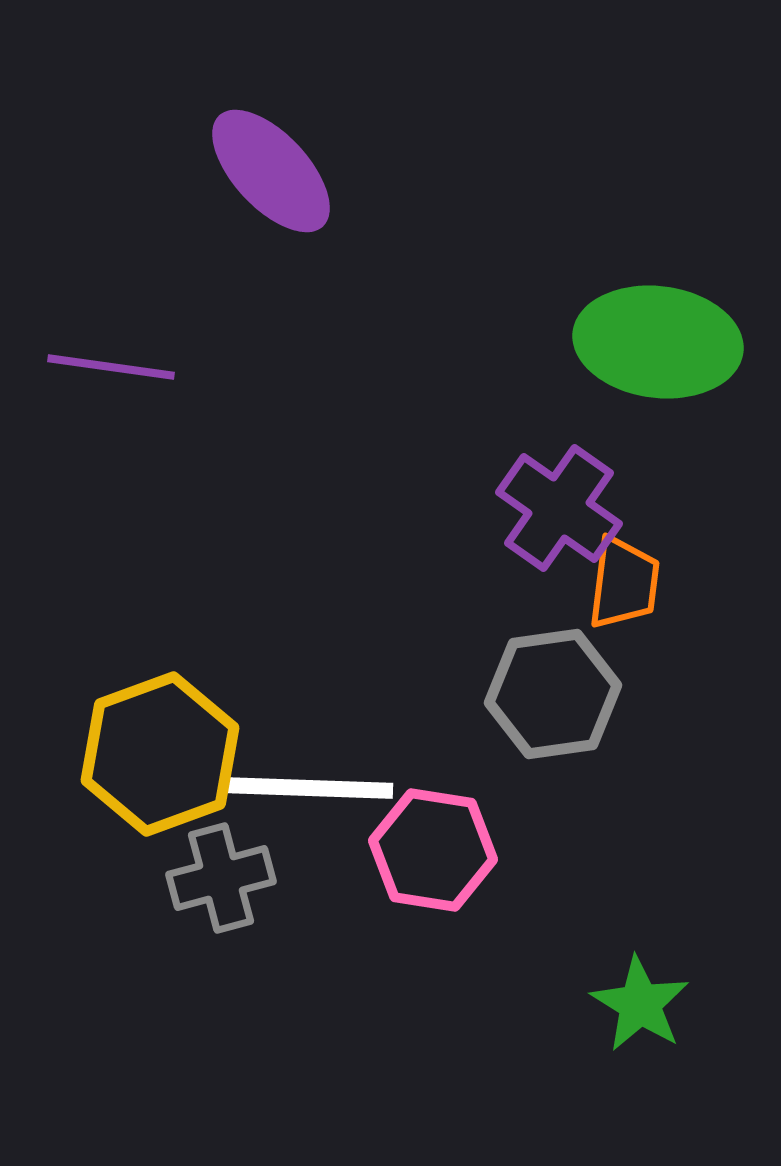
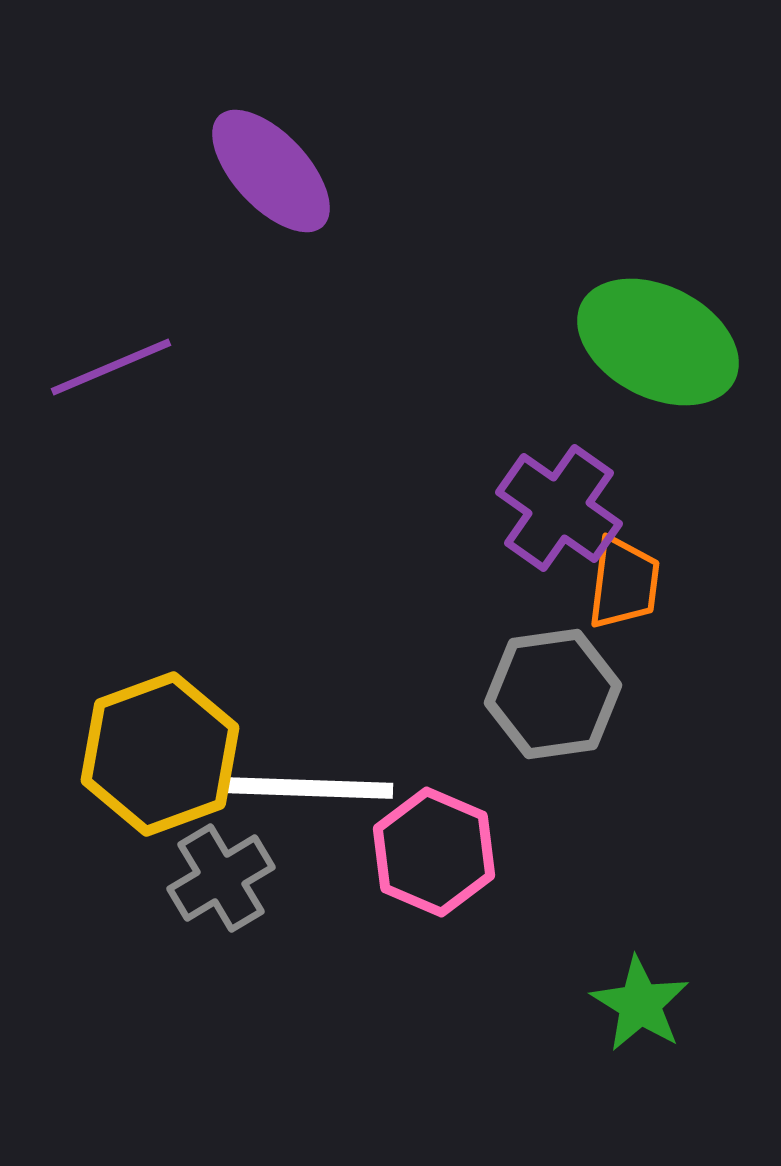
green ellipse: rotated 20 degrees clockwise
purple line: rotated 31 degrees counterclockwise
pink hexagon: moved 1 px right, 2 px down; rotated 14 degrees clockwise
gray cross: rotated 16 degrees counterclockwise
